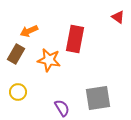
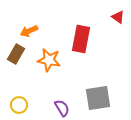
red rectangle: moved 6 px right
yellow circle: moved 1 px right, 13 px down
